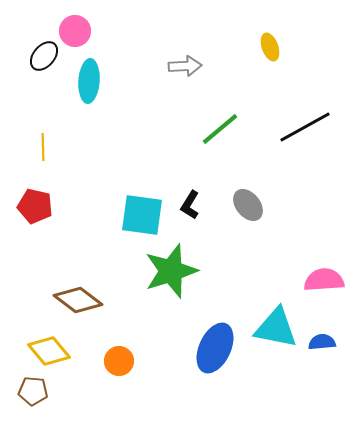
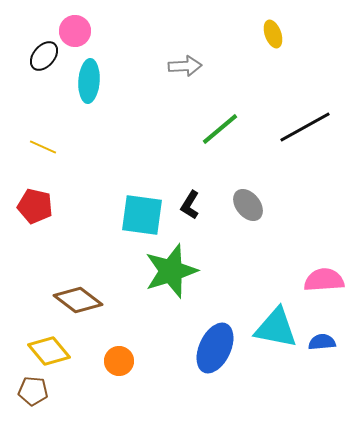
yellow ellipse: moved 3 px right, 13 px up
yellow line: rotated 64 degrees counterclockwise
